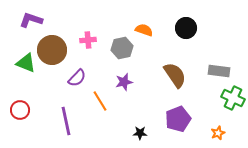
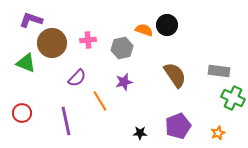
black circle: moved 19 px left, 3 px up
brown circle: moved 7 px up
red circle: moved 2 px right, 3 px down
purple pentagon: moved 7 px down
